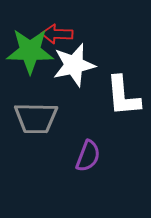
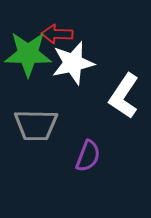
green star: moved 2 px left, 3 px down
white star: moved 1 px left, 2 px up
white L-shape: moved 1 px right; rotated 39 degrees clockwise
gray trapezoid: moved 7 px down
